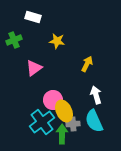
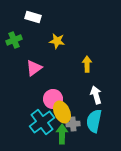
yellow arrow: rotated 28 degrees counterclockwise
pink circle: moved 1 px up
yellow ellipse: moved 2 px left, 1 px down
cyan semicircle: rotated 35 degrees clockwise
